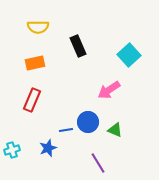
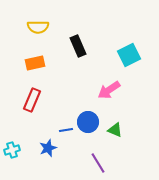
cyan square: rotated 15 degrees clockwise
